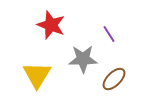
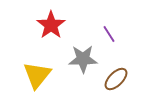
red star: rotated 16 degrees clockwise
yellow triangle: rotated 8 degrees clockwise
brown ellipse: moved 2 px right
